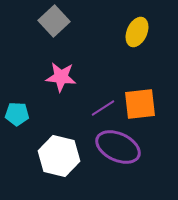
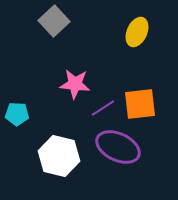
pink star: moved 14 px right, 7 px down
